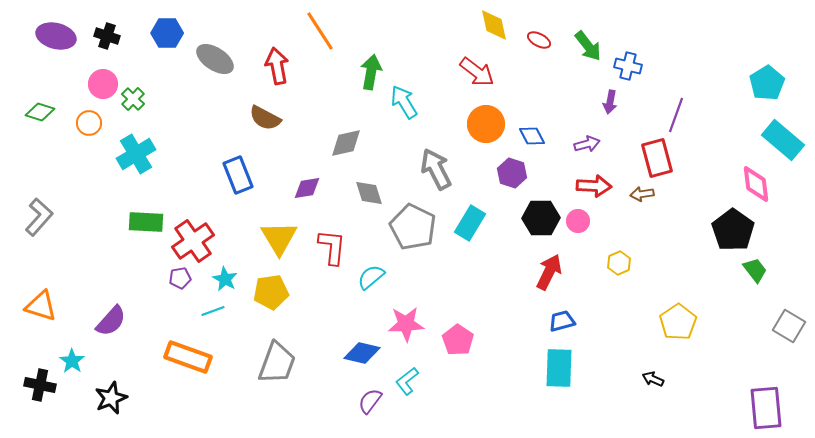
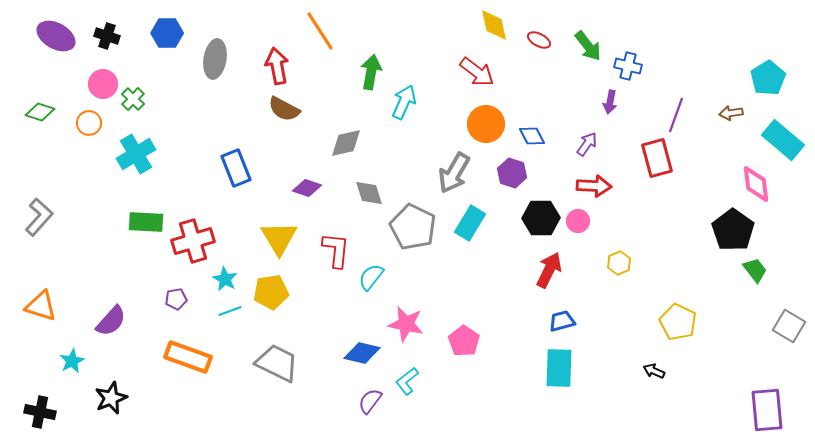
purple ellipse at (56, 36): rotated 15 degrees clockwise
gray ellipse at (215, 59): rotated 66 degrees clockwise
cyan pentagon at (767, 83): moved 1 px right, 5 px up
cyan arrow at (404, 102): rotated 56 degrees clockwise
brown semicircle at (265, 118): moved 19 px right, 9 px up
purple arrow at (587, 144): rotated 40 degrees counterclockwise
gray arrow at (436, 169): moved 18 px right, 4 px down; rotated 123 degrees counterclockwise
blue rectangle at (238, 175): moved 2 px left, 7 px up
purple diamond at (307, 188): rotated 28 degrees clockwise
brown arrow at (642, 194): moved 89 px right, 81 px up
red cross at (193, 241): rotated 18 degrees clockwise
red L-shape at (332, 247): moved 4 px right, 3 px down
red arrow at (549, 272): moved 2 px up
cyan semicircle at (371, 277): rotated 12 degrees counterclockwise
purple pentagon at (180, 278): moved 4 px left, 21 px down
cyan line at (213, 311): moved 17 px right
yellow pentagon at (678, 322): rotated 12 degrees counterclockwise
pink star at (406, 324): rotated 15 degrees clockwise
pink pentagon at (458, 340): moved 6 px right, 1 px down
cyan star at (72, 361): rotated 10 degrees clockwise
gray trapezoid at (277, 363): rotated 84 degrees counterclockwise
black arrow at (653, 379): moved 1 px right, 8 px up
black cross at (40, 385): moved 27 px down
purple rectangle at (766, 408): moved 1 px right, 2 px down
